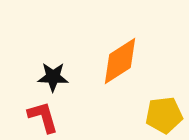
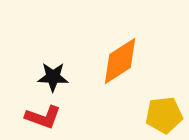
red L-shape: rotated 126 degrees clockwise
